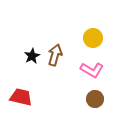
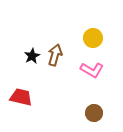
brown circle: moved 1 px left, 14 px down
